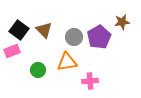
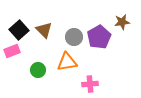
black square: rotated 12 degrees clockwise
pink cross: moved 3 px down
